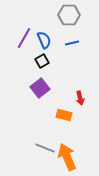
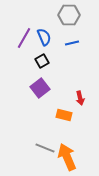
blue semicircle: moved 3 px up
